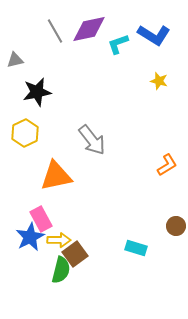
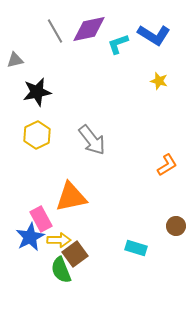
yellow hexagon: moved 12 px right, 2 px down
orange triangle: moved 15 px right, 21 px down
green semicircle: rotated 144 degrees clockwise
